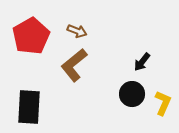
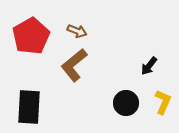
black arrow: moved 7 px right, 4 px down
black circle: moved 6 px left, 9 px down
yellow L-shape: moved 1 px up
